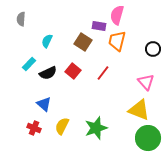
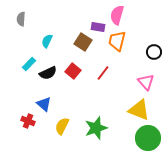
purple rectangle: moved 1 px left, 1 px down
black circle: moved 1 px right, 3 px down
red cross: moved 6 px left, 7 px up
